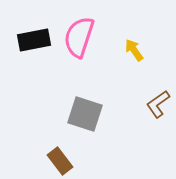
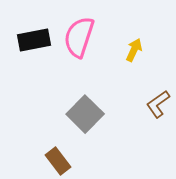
yellow arrow: rotated 60 degrees clockwise
gray square: rotated 27 degrees clockwise
brown rectangle: moved 2 px left
